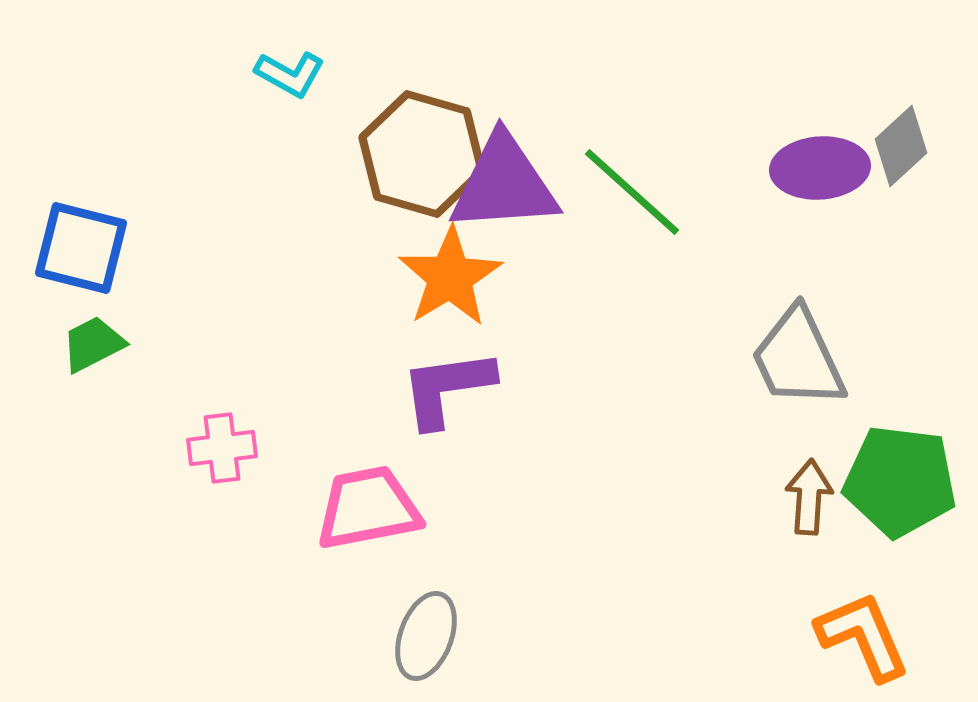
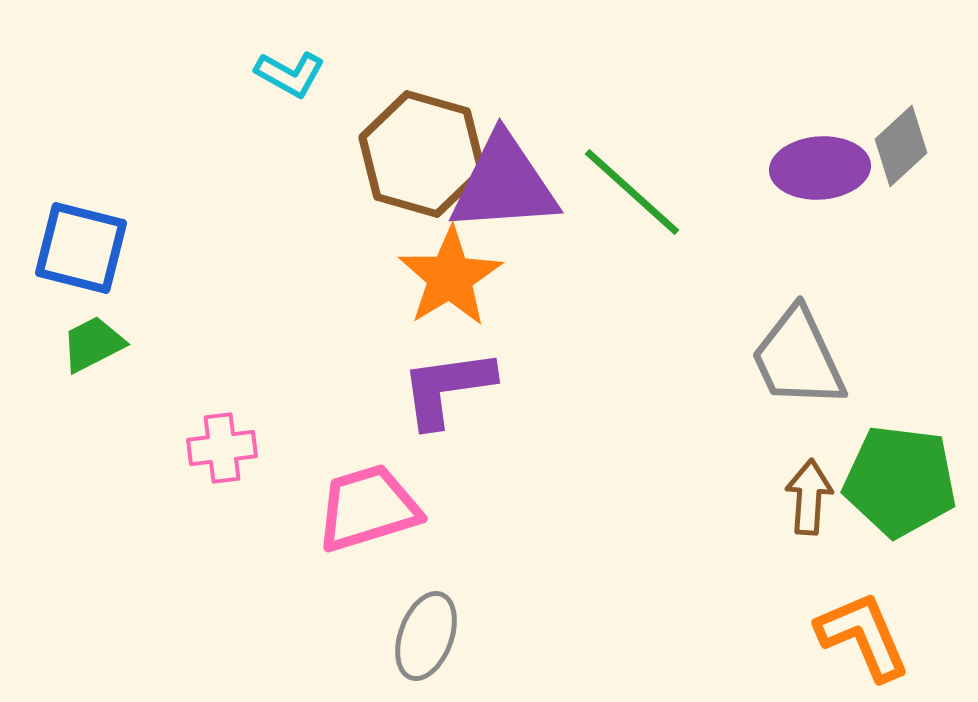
pink trapezoid: rotated 6 degrees counterclockwise
